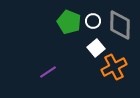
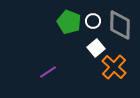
orange cross: rotated 20 degrees counterclockwise
